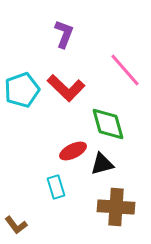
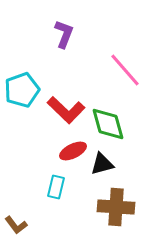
red L-shape: moved 22 px down
cyan rectangle: rotated 30 degrees clockwise
